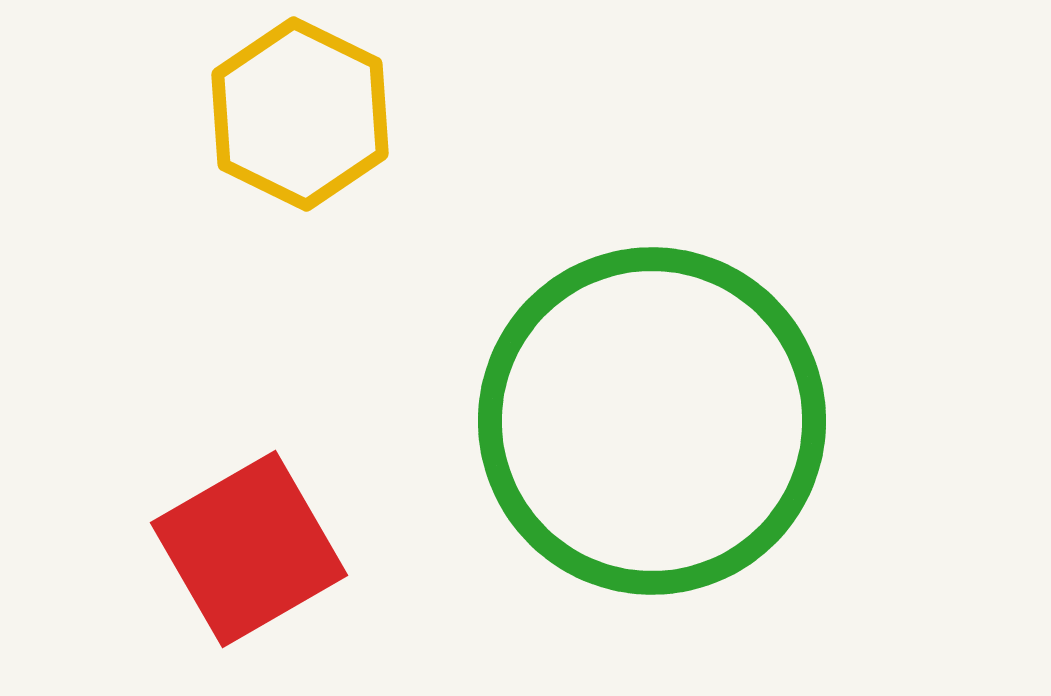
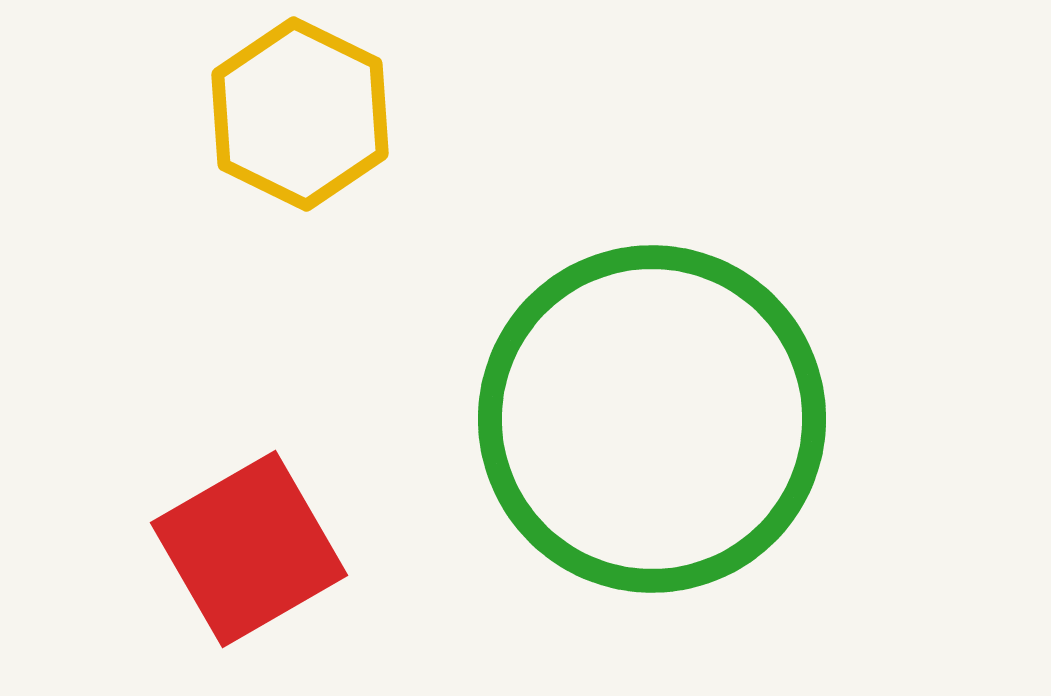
green circle: moved 2 px up
